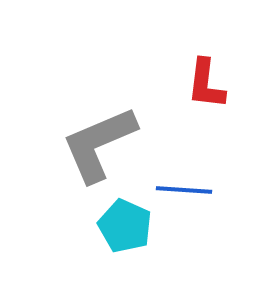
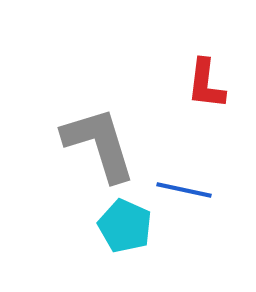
gray L-shape: rotated 96 degrees clockwise
blue line: rotated 8 degrees clockwise
